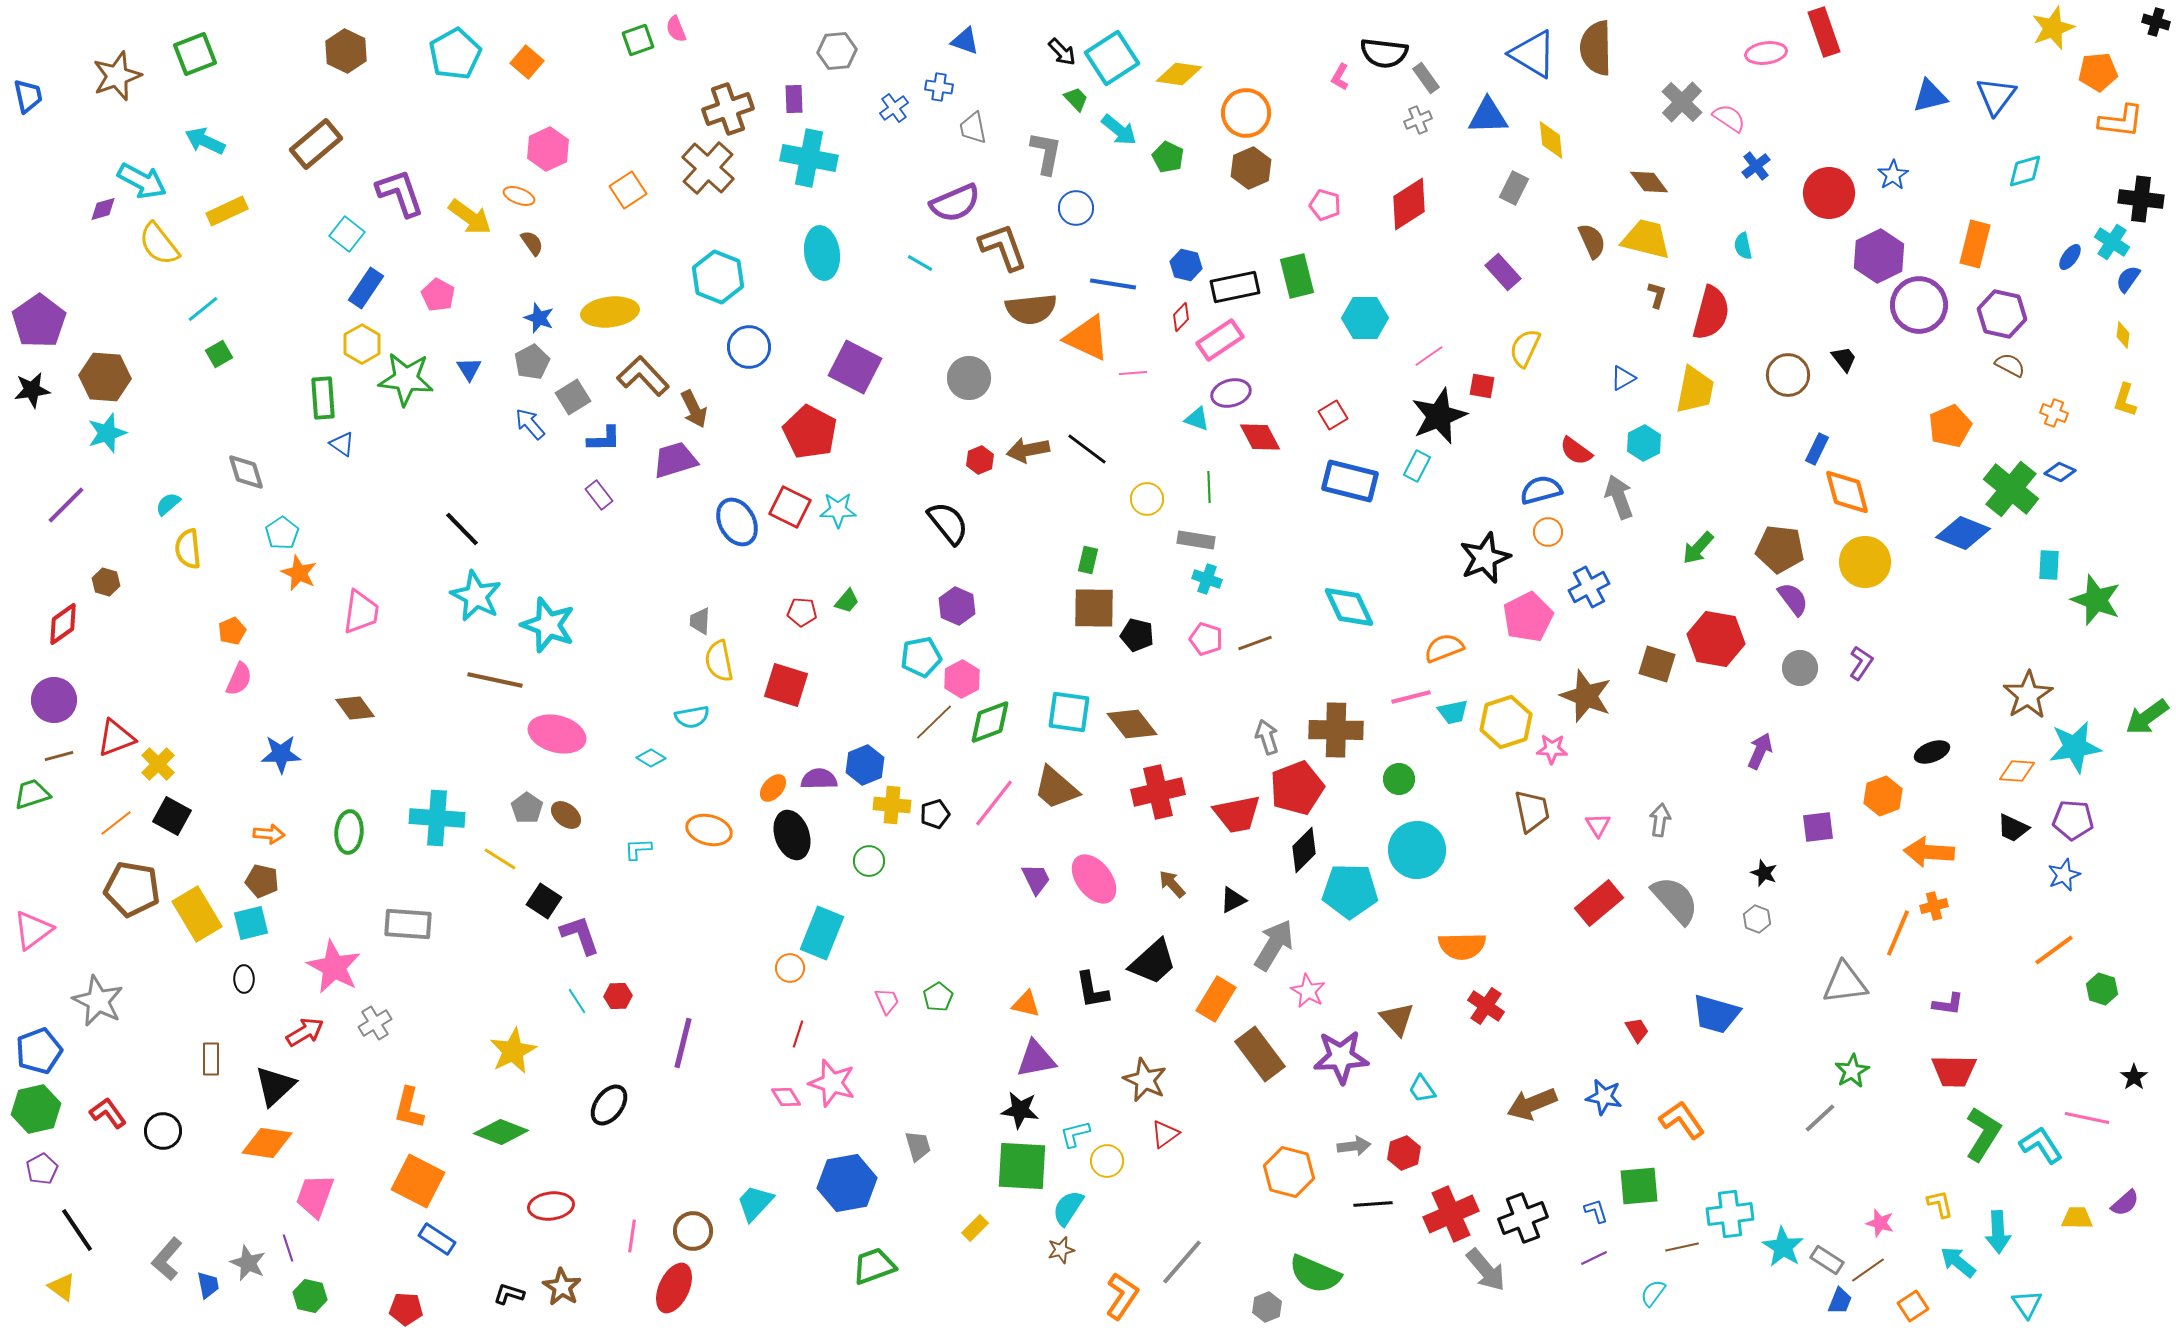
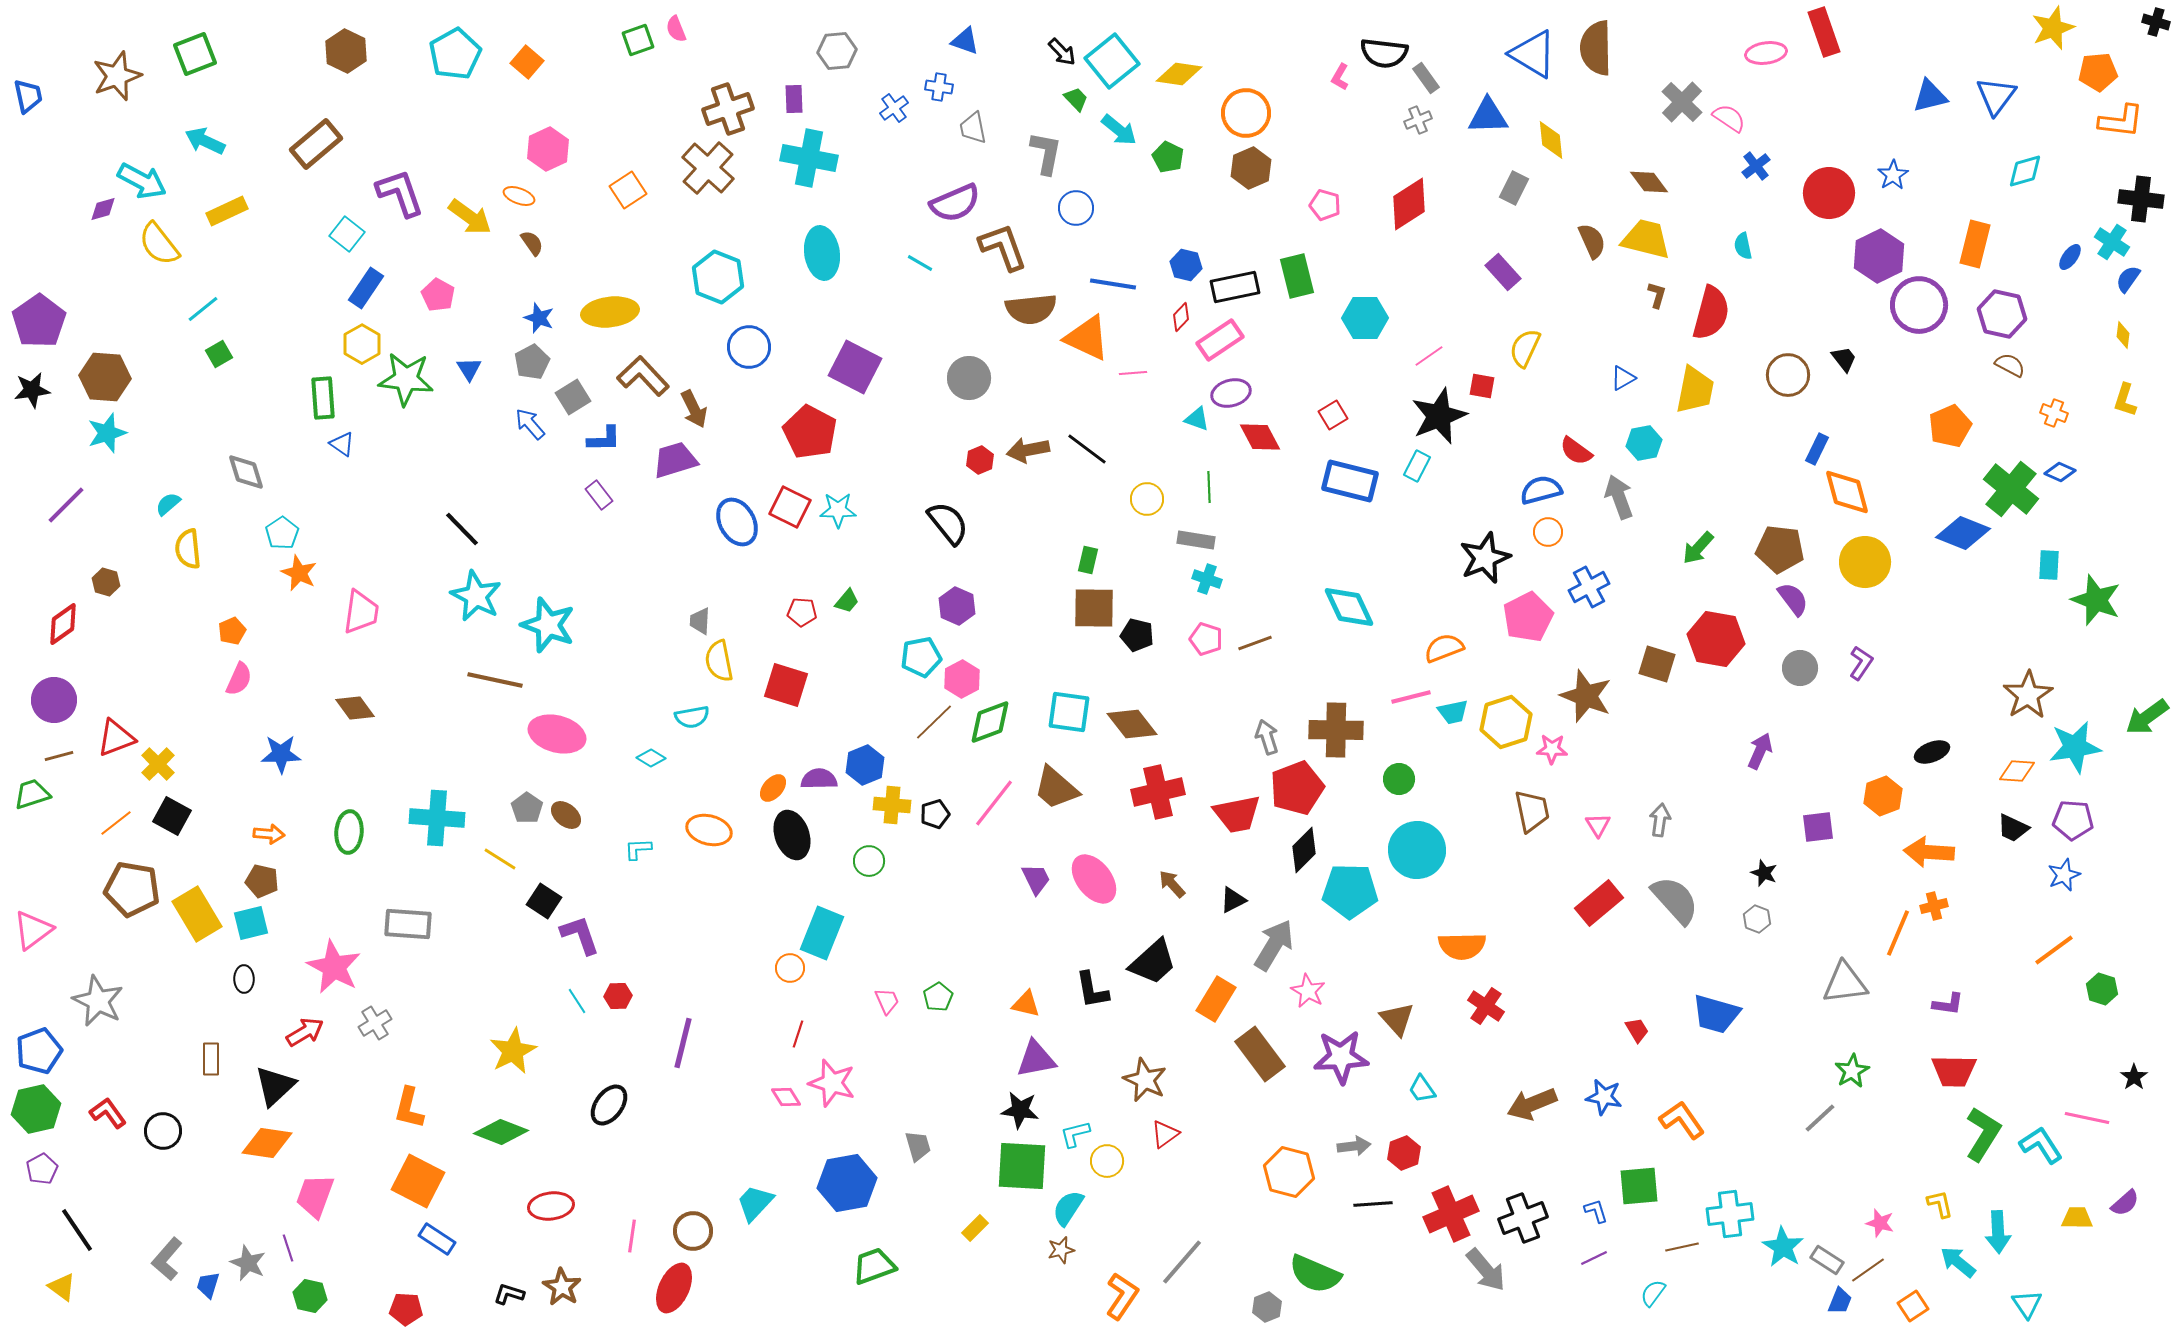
cyan square at (1112, 58): moved 3 px down; rotated 6 degrees counterclockwise
cyan hexagon at (1644, 443): rotated 16 degrees clockwise
blue trapezoid at (208, 1285): rotated 152 degrees counterclockwise
